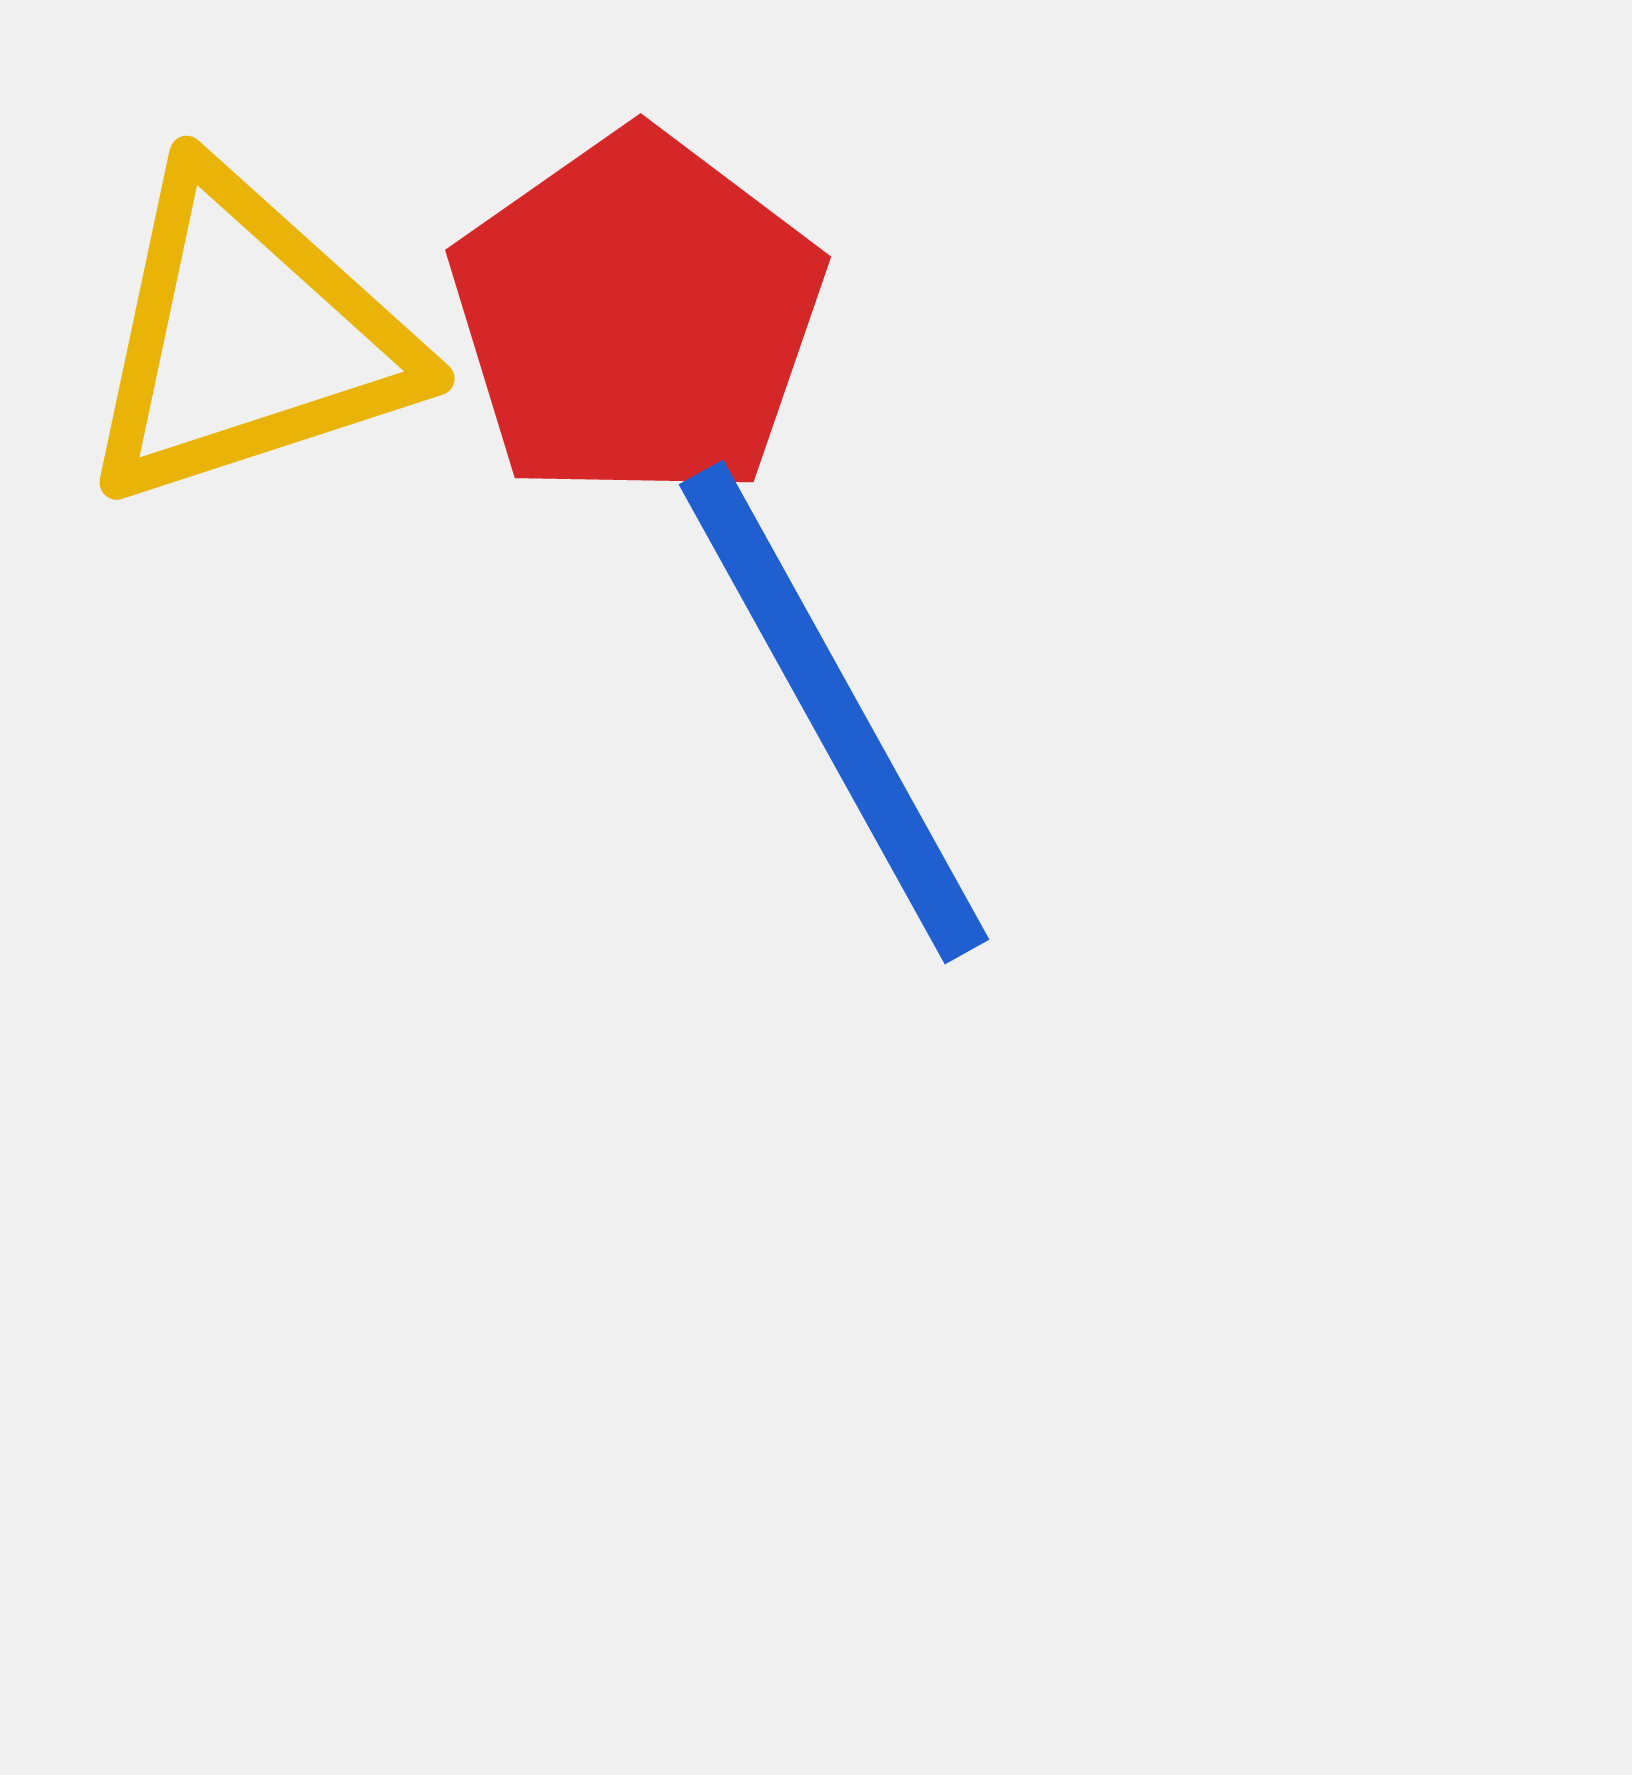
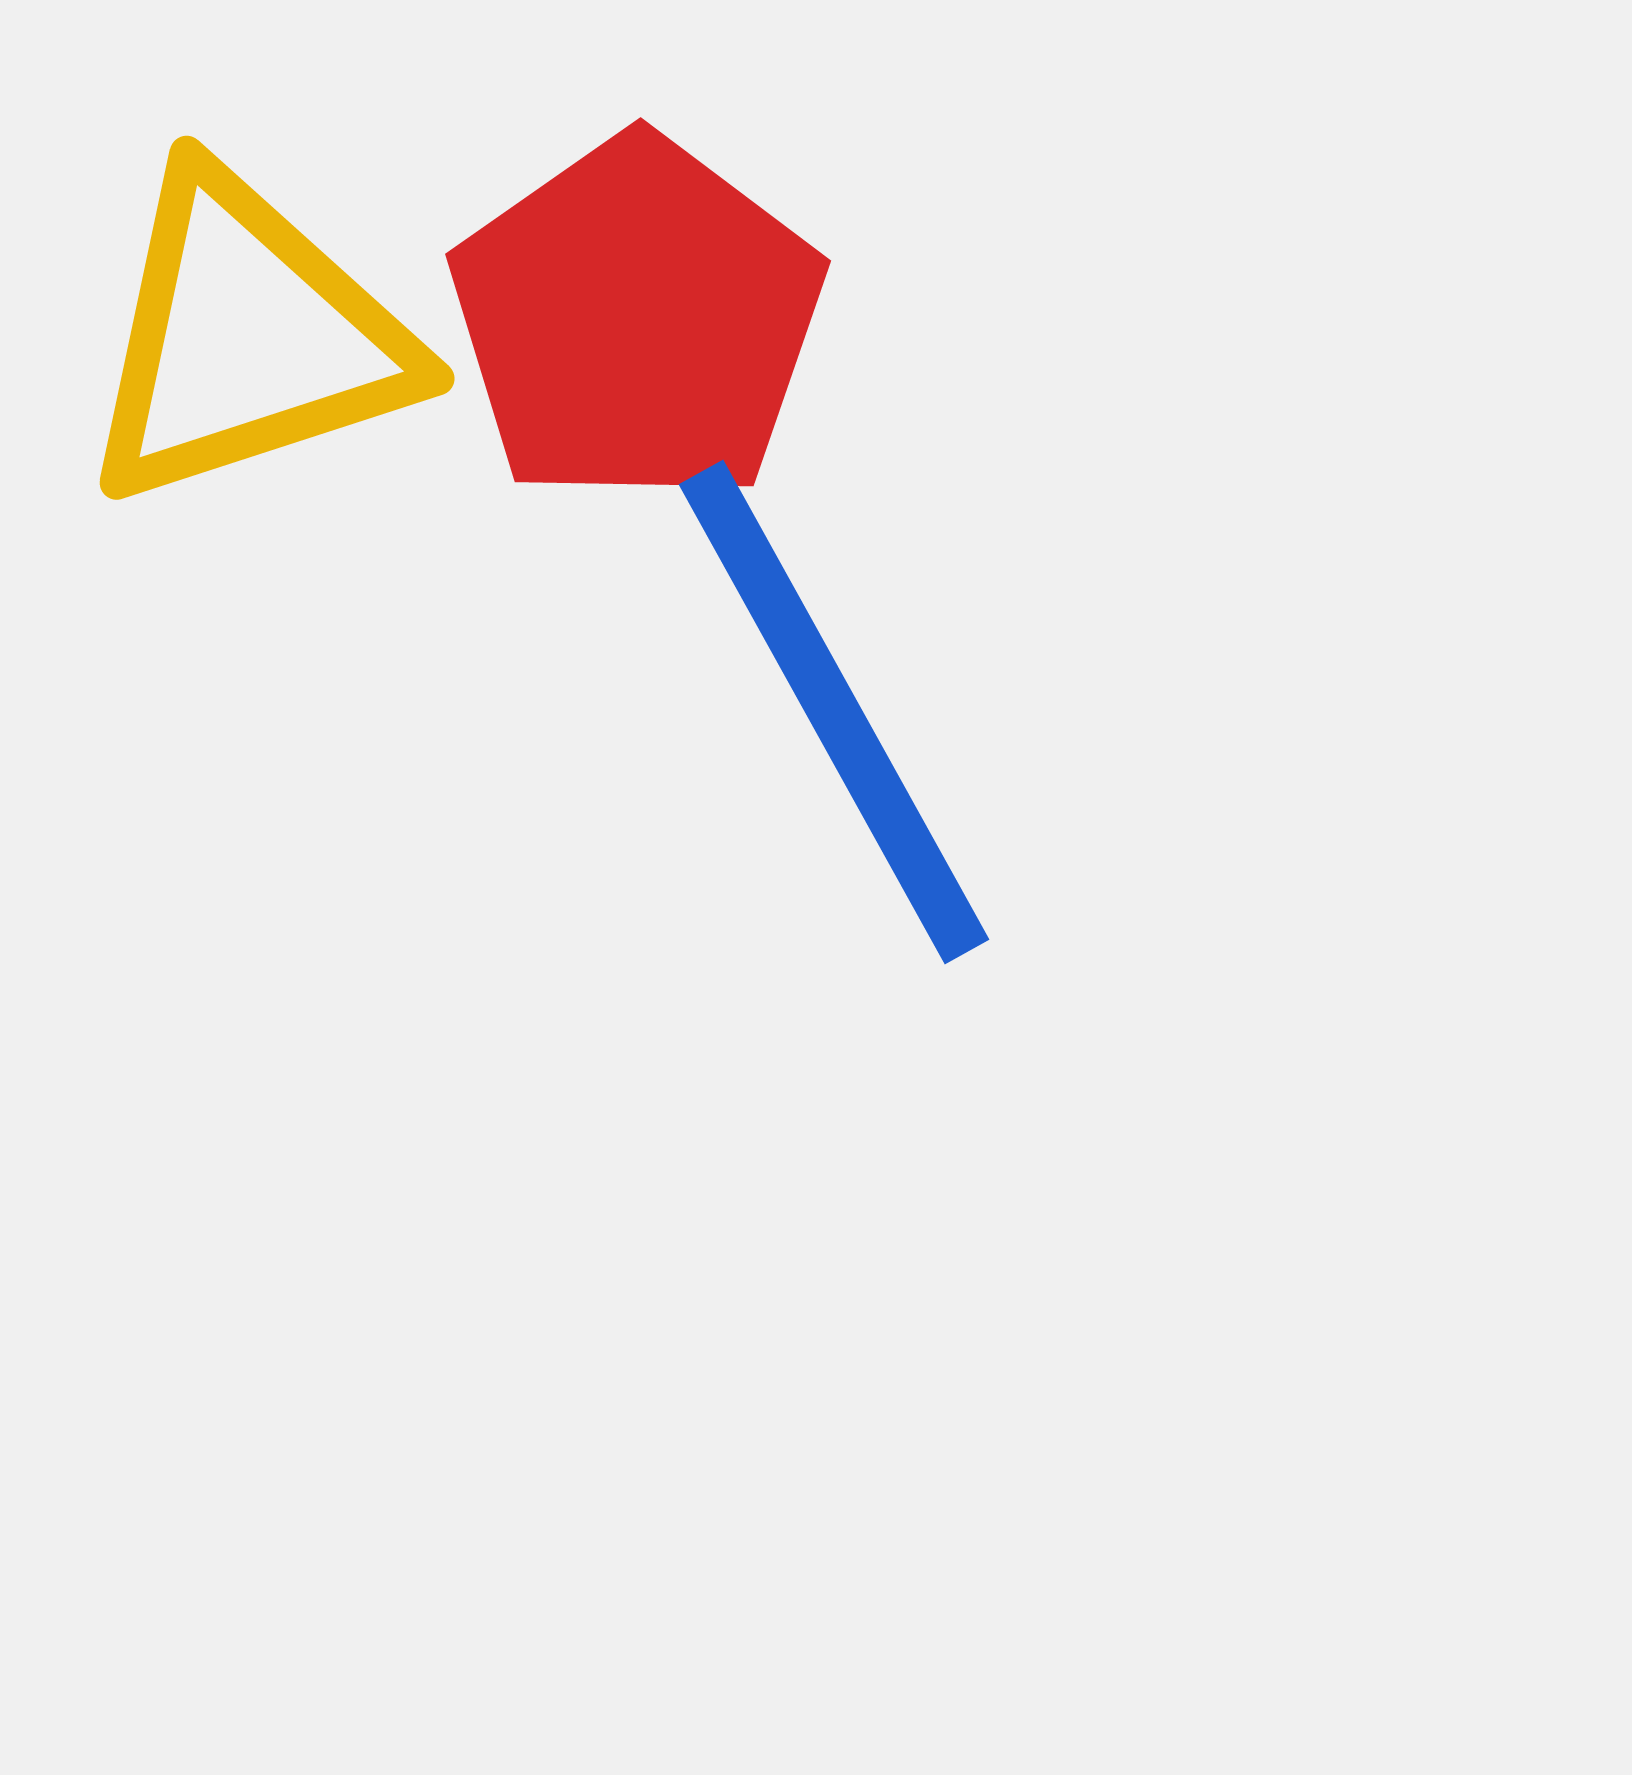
red pentagon: moved 4 px down
